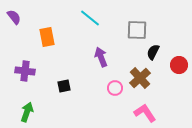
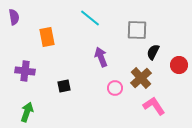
purple semicircle: rotated 28 degrees clockwise
brown cross: moved 1 px right
pink L-shape: moved 9 px right, 7 px up
